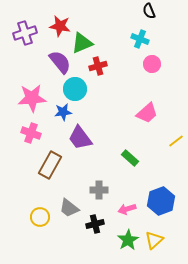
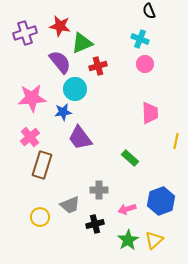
pink circle: moved 7 px left
pink trapezoid: moved 3 px right; rotated 50 degrees counterclockwise
pink cross: moved 1 px left, 4 px down; rotated 30 degrees clockwise
yellow line: rotated 42 degrees counterclockwise
brown rectangle: moved 8 px left; rotated 12 degrees counterclockwise
gray trapezoid: moved 1 px right, 3 px up; rotated 60 degrees counterclockwise
